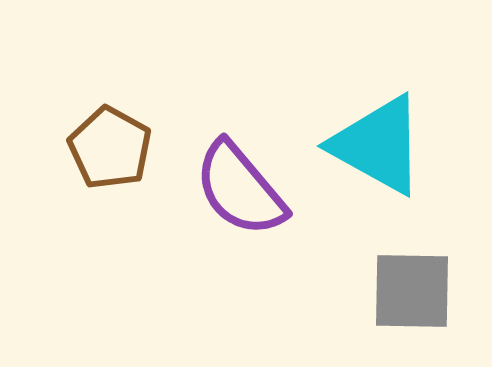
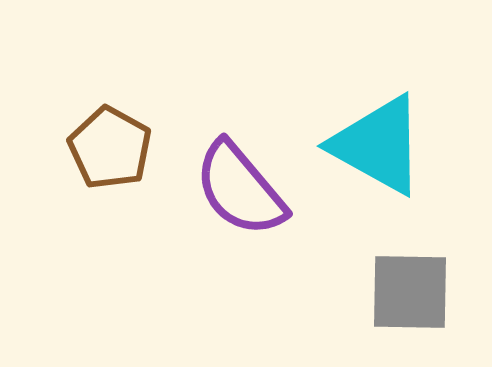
gray square: moved 2 px left, 1 px down
